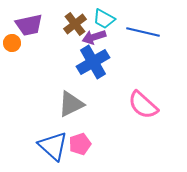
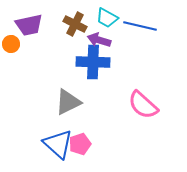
cyan trapezoid: moved 3 px right, 1 px up
brown cross: rotated 25 degrees counterclockwise
blue line: moved 3 px left, 6 px up
purple arrow: moved 5 px right, 3 px down; rotated 35 degrees clockwise
orange circle: moved 1 px left, 1 px down
blue cross: rotated 32 degrees clockwise
gray triangle: moved 3 px left, 2 px up
blue triangle: moved 5 px right, 2 px up
